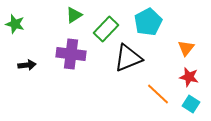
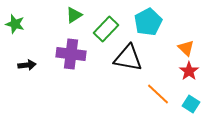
orange triangle: rotated 24 degrees counterclockwise
black triangle: rotated 32 degrees clockwise
red star: moved 6 px up; rotated 24 degrees clockwise
